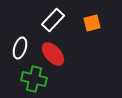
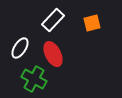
white ellipse: rotated 15 degrees clockwise
red ellipse: rotated 15 degrees clockwise
green cross: rotated 15 degrees clockwise
